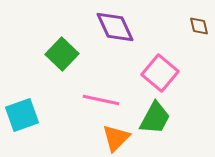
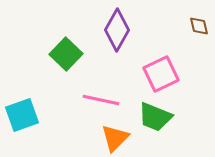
purple diamond: moved 2 px right, 3 px down; rotated 54 degrees clockwise
green square: moved 4 px right
pink square: moved 1 px right, 1 px down; rotated 24 degrees clockwise
green trapezoid: moved 1 px up; rotated 84 degrees clockwise
orange triangle: moved 1 px left
